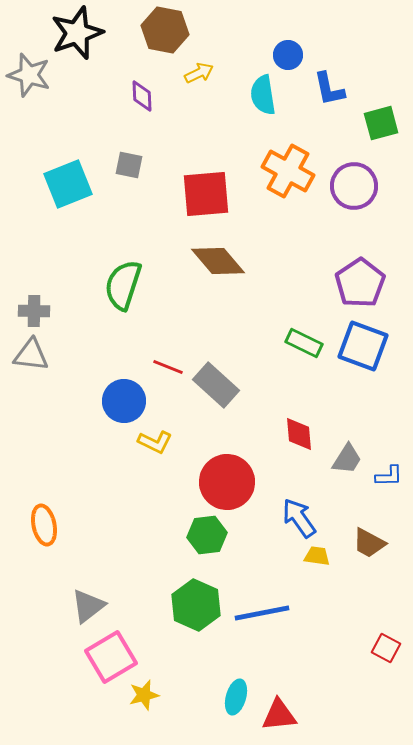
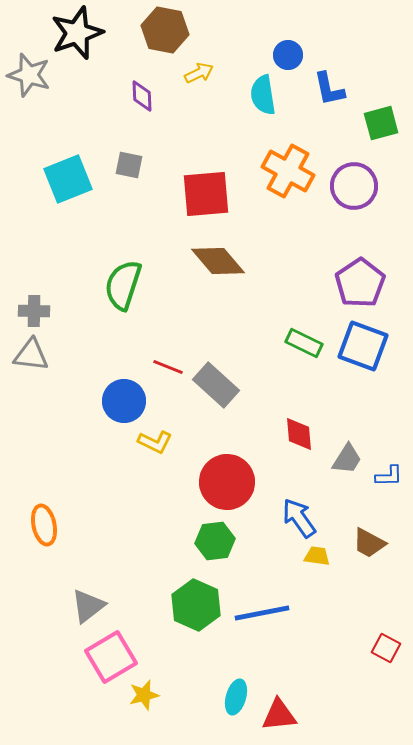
cyan square at (68, 184): moved 5 px up
green hexagon at (207, 535): moved 8 px right, 6 px down
